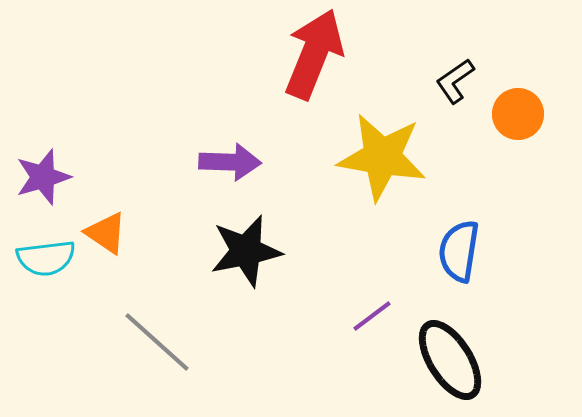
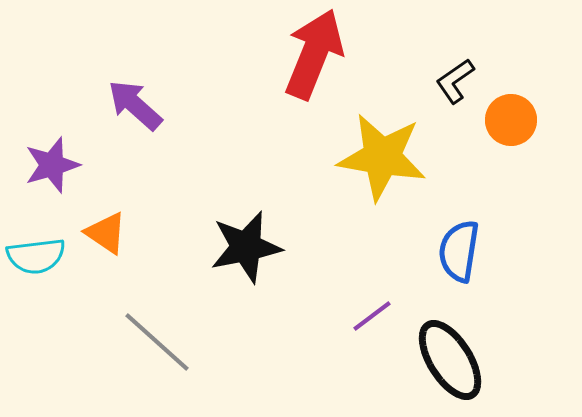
orange circle: moved 7 px left, 6 px down
purple arrow: moved 95 px left, 57 px up; rotated 140 degrees counterclockwise
purple star: moved 9 px right, 12 px up
black star: moved 4 px up
cyan semicircle: moved 10 px left, 2 px up
